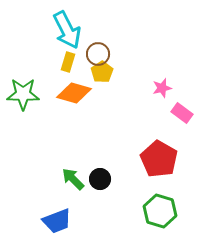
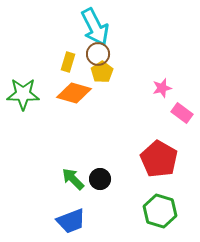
cyan arrow: moved 28 px right, 3 px up
blue trapezoid: moved 14 px right
